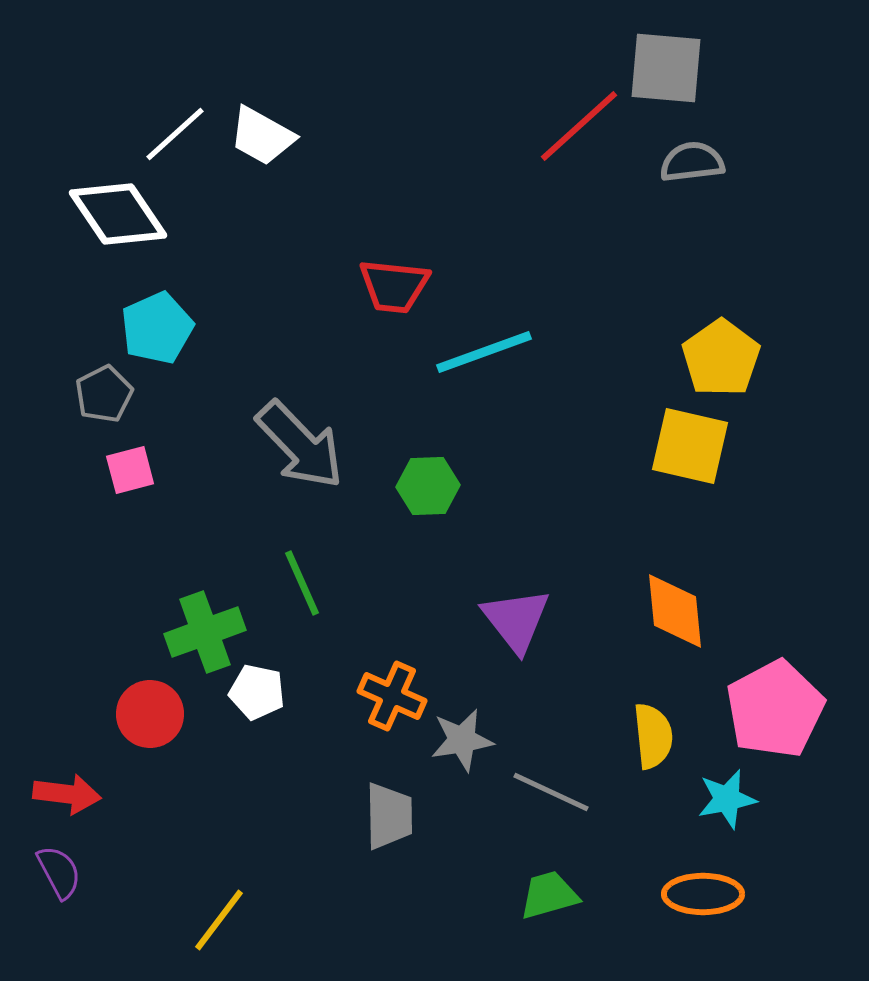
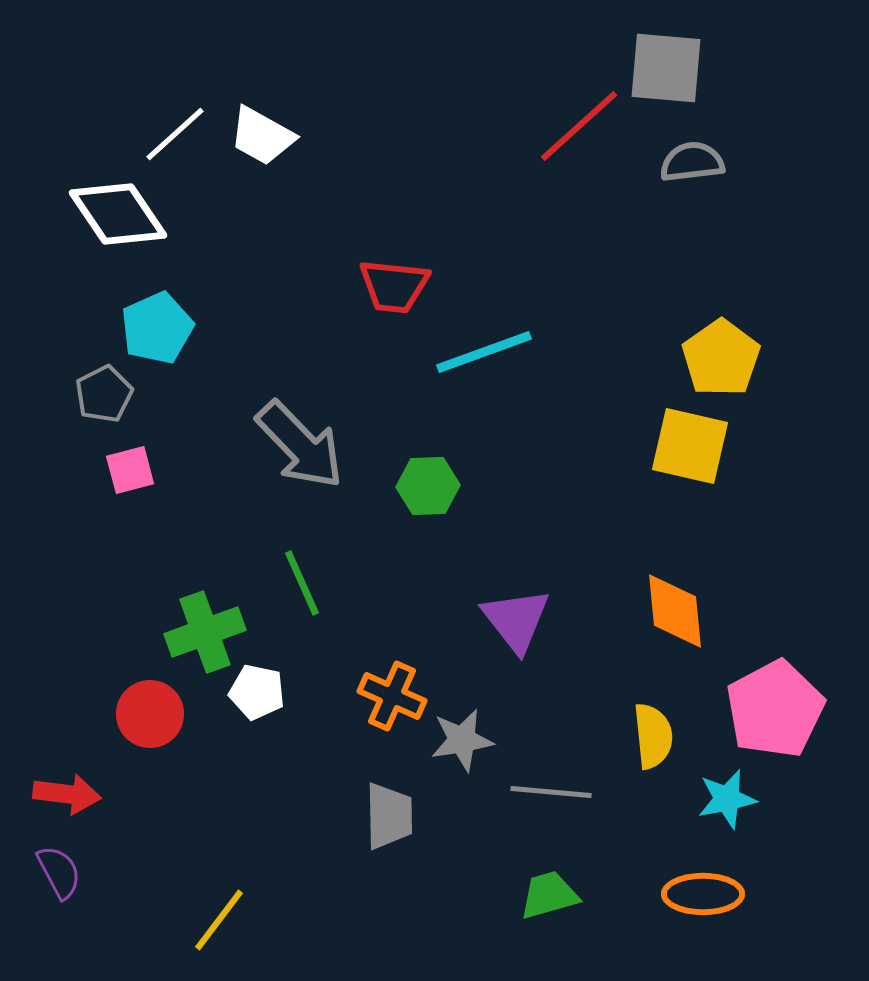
gray line: rotated 20 degrees counterclockwise
